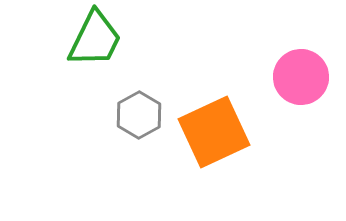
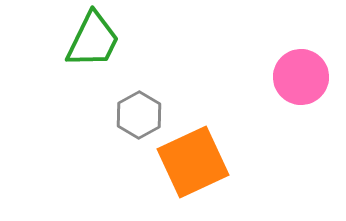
green trapezoid: moved 2 px left, 1 px down
orange square: moved 21 px left, 30 px down
